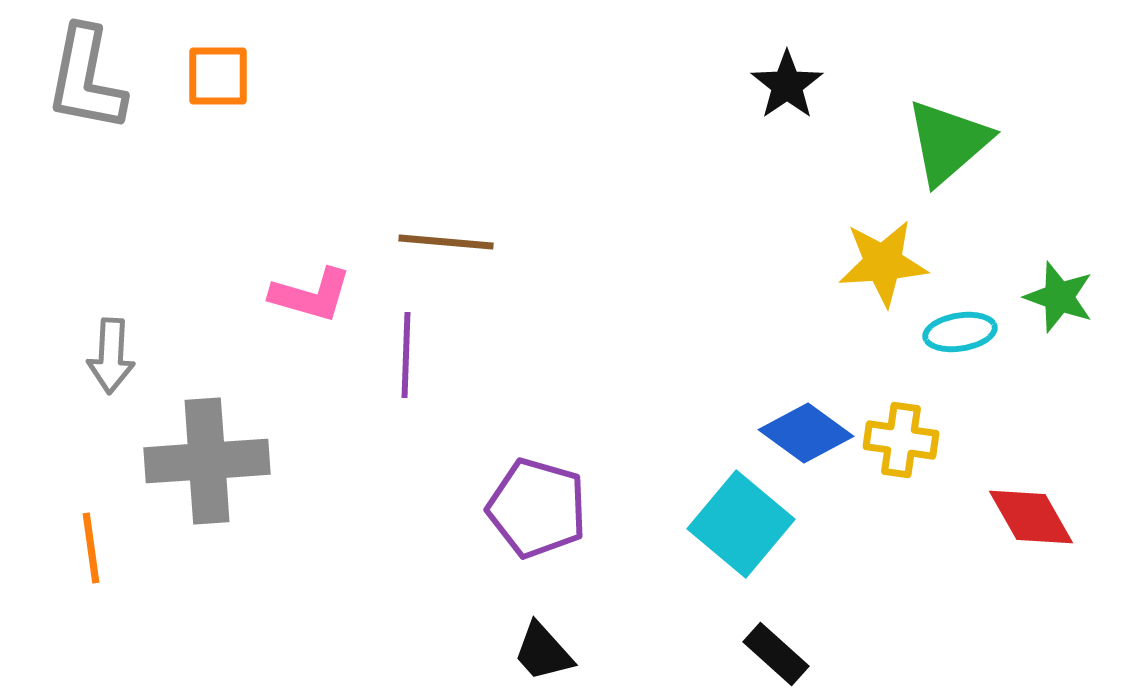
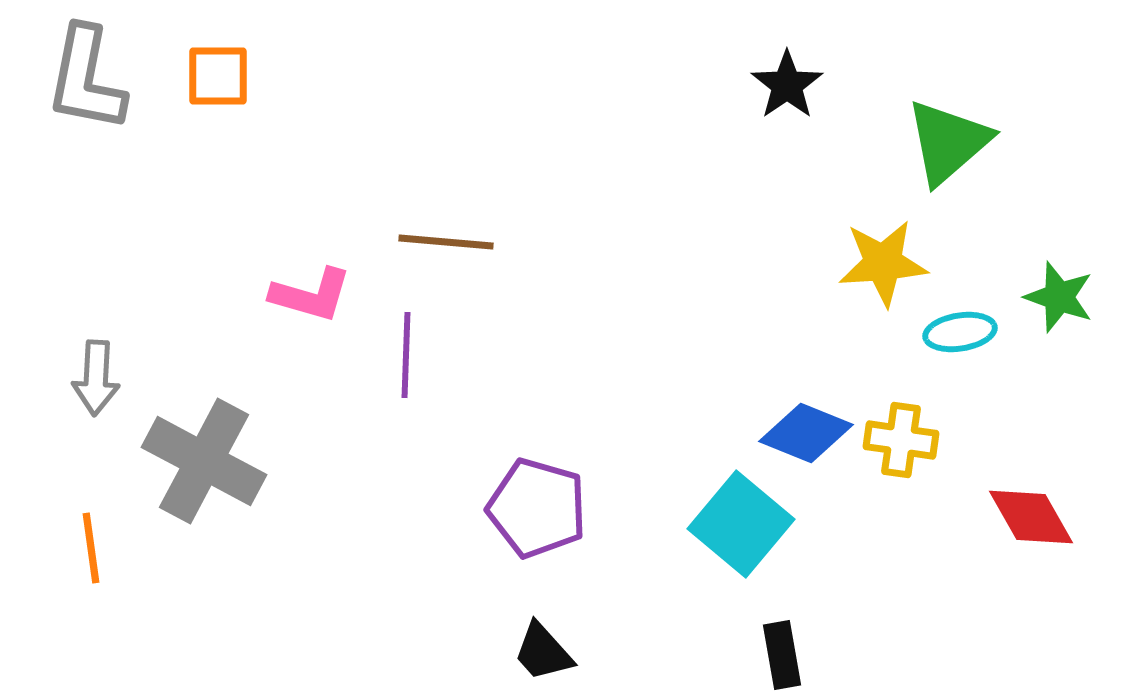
gray arrow: moved 15 px left, 22 px down
blue diamond: rotated 14 degrees counterclockwise
gray cross: moved 3 px left; rotated 32 degrees clockwise
black rectangle: moved 6 px right, 1 px down; rotated 38 degrees clockwise
